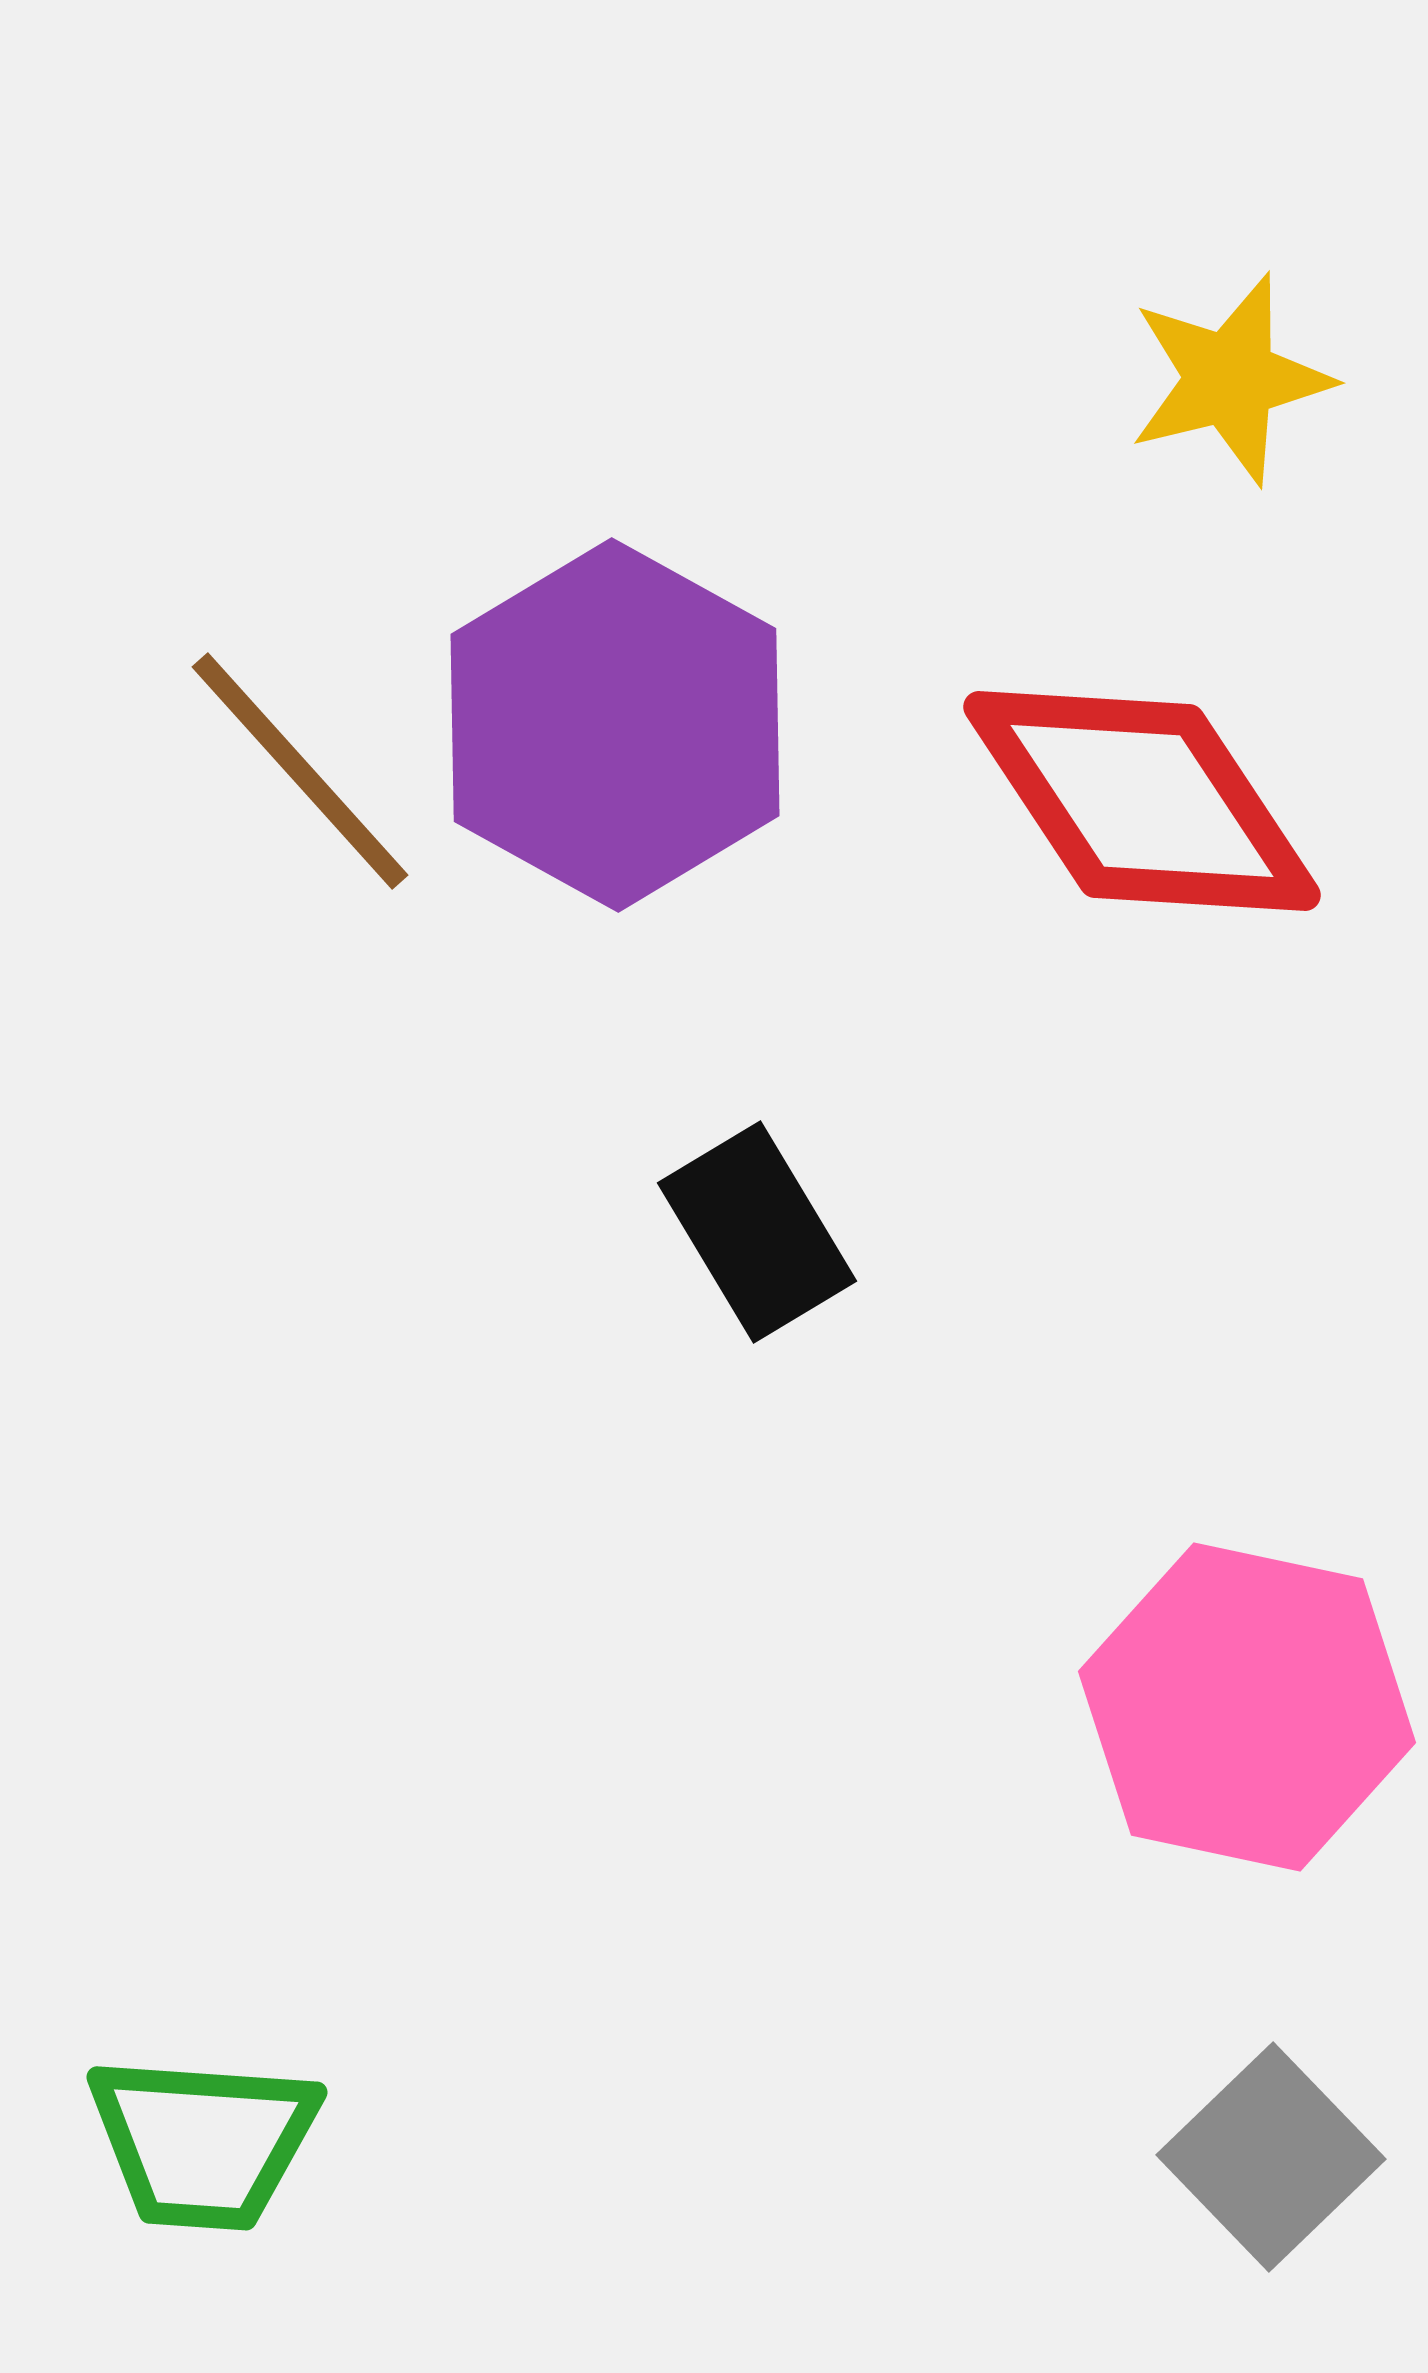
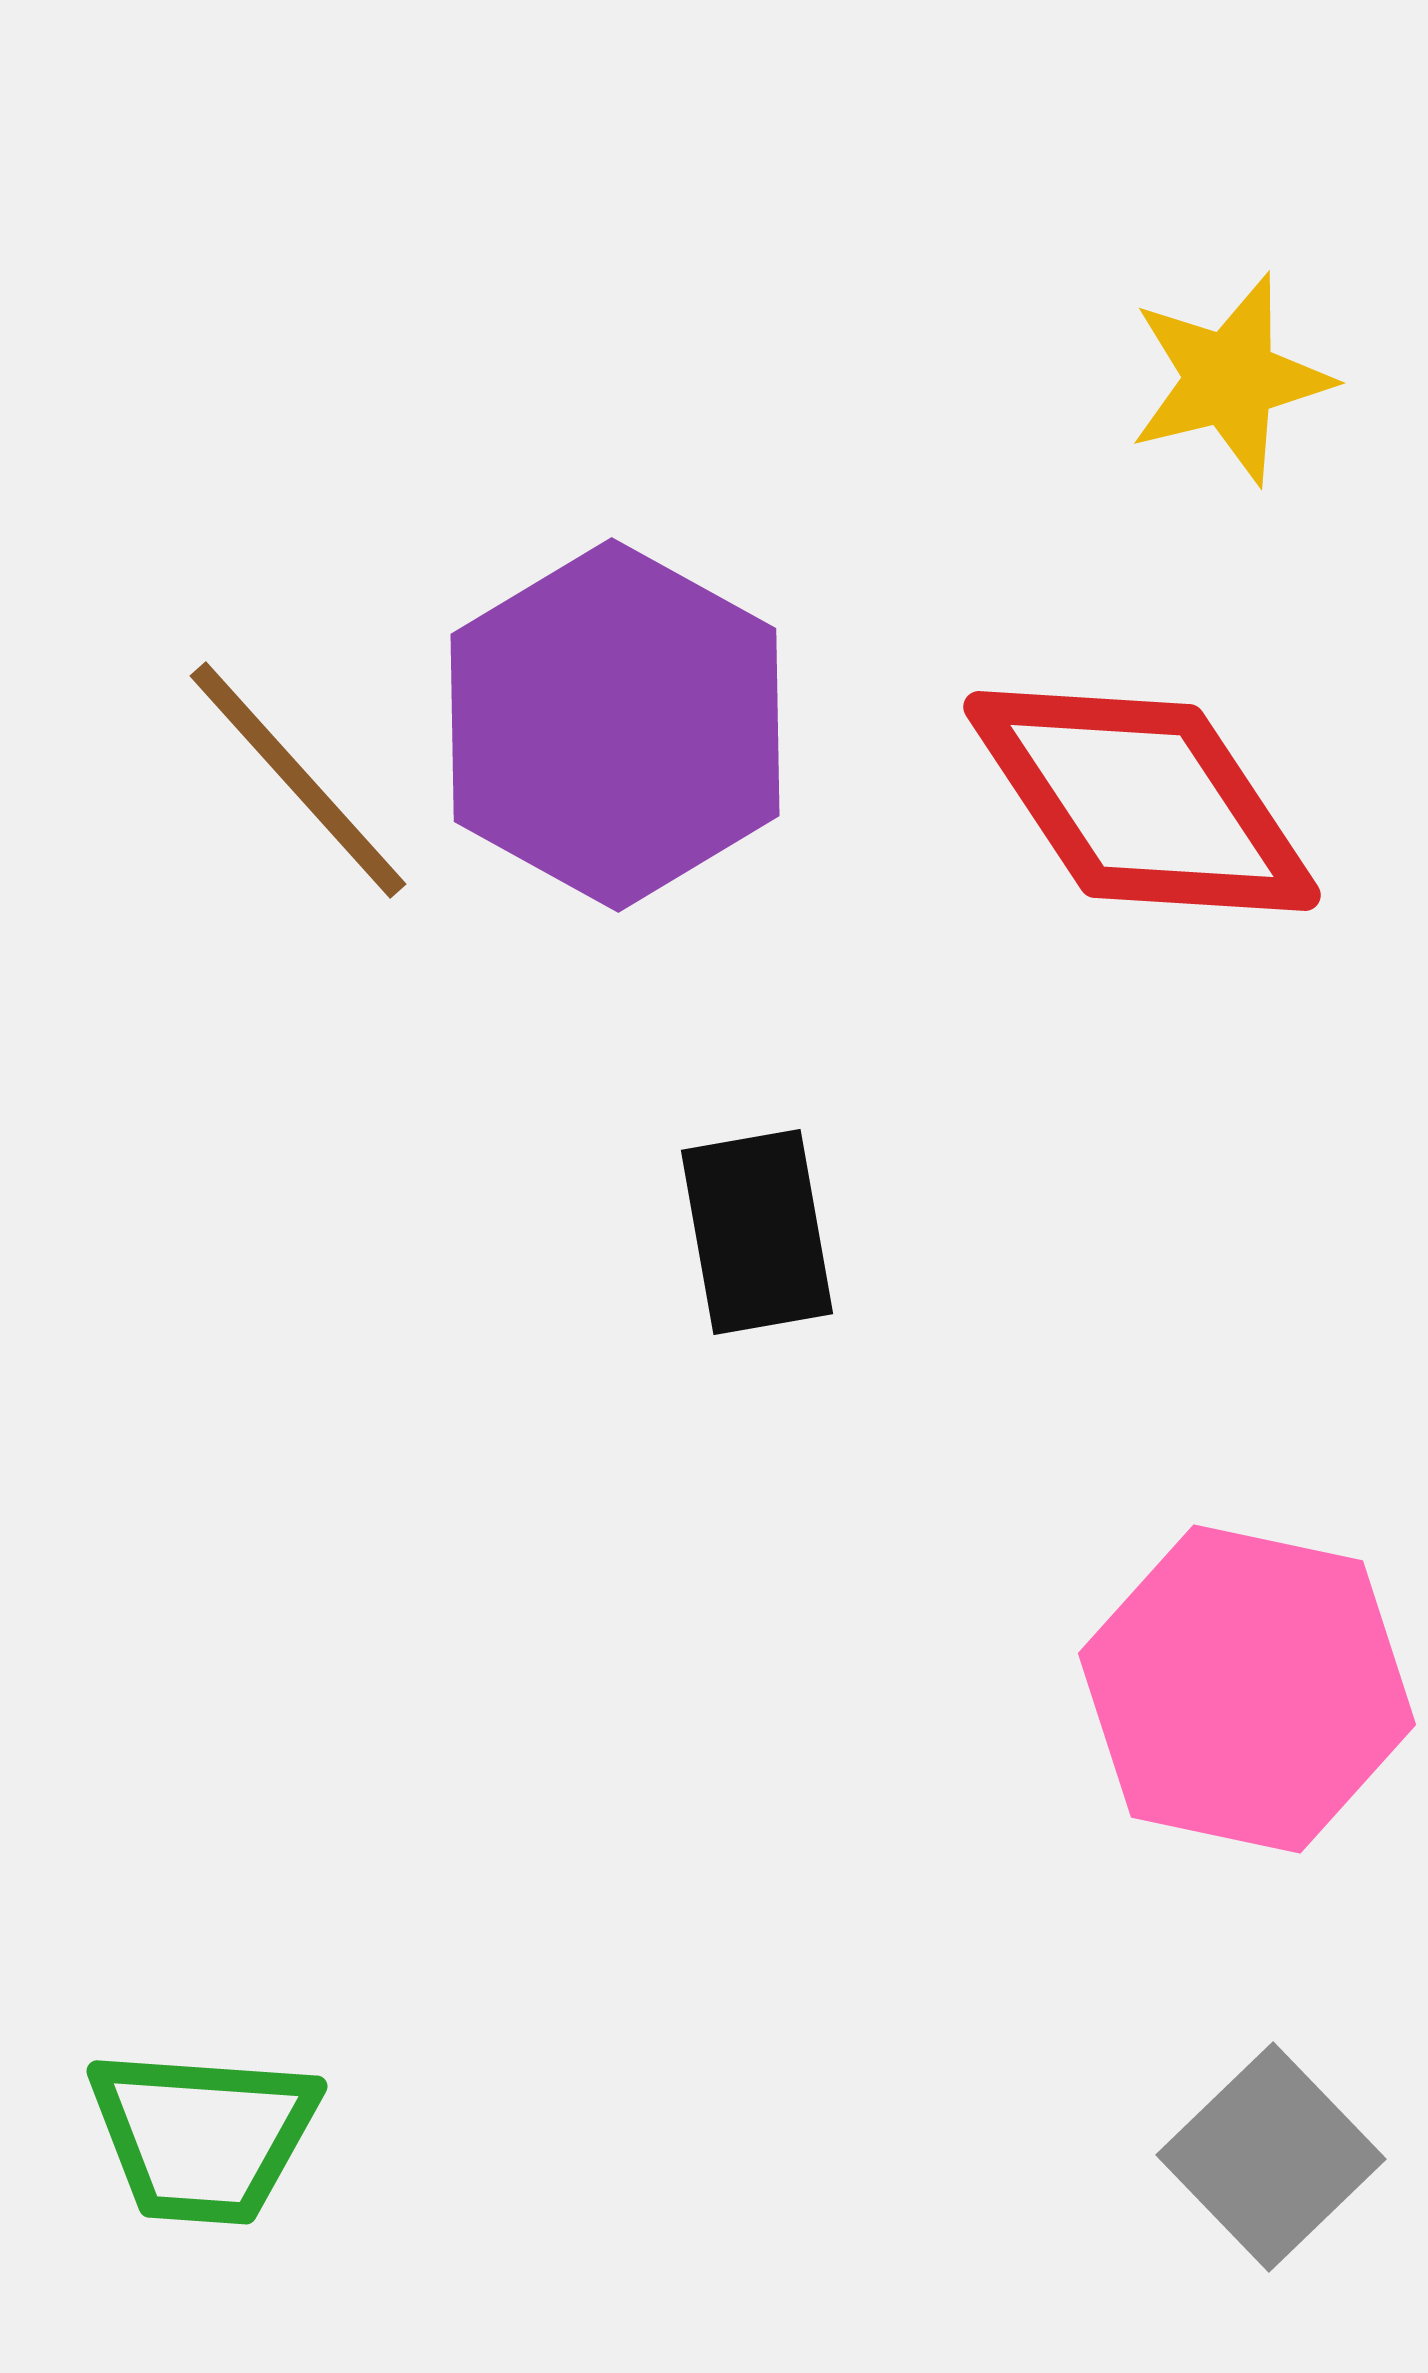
brown line: moved 2 px left, 9 px down
black rectangle: rotated 21 degrees clockwise
pink hexagon: moved 18 px up
green trapezoid: moved 6 px up
